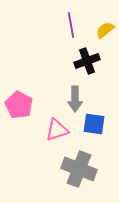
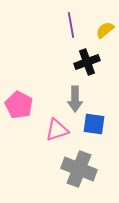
black cross: moved 1 px down
